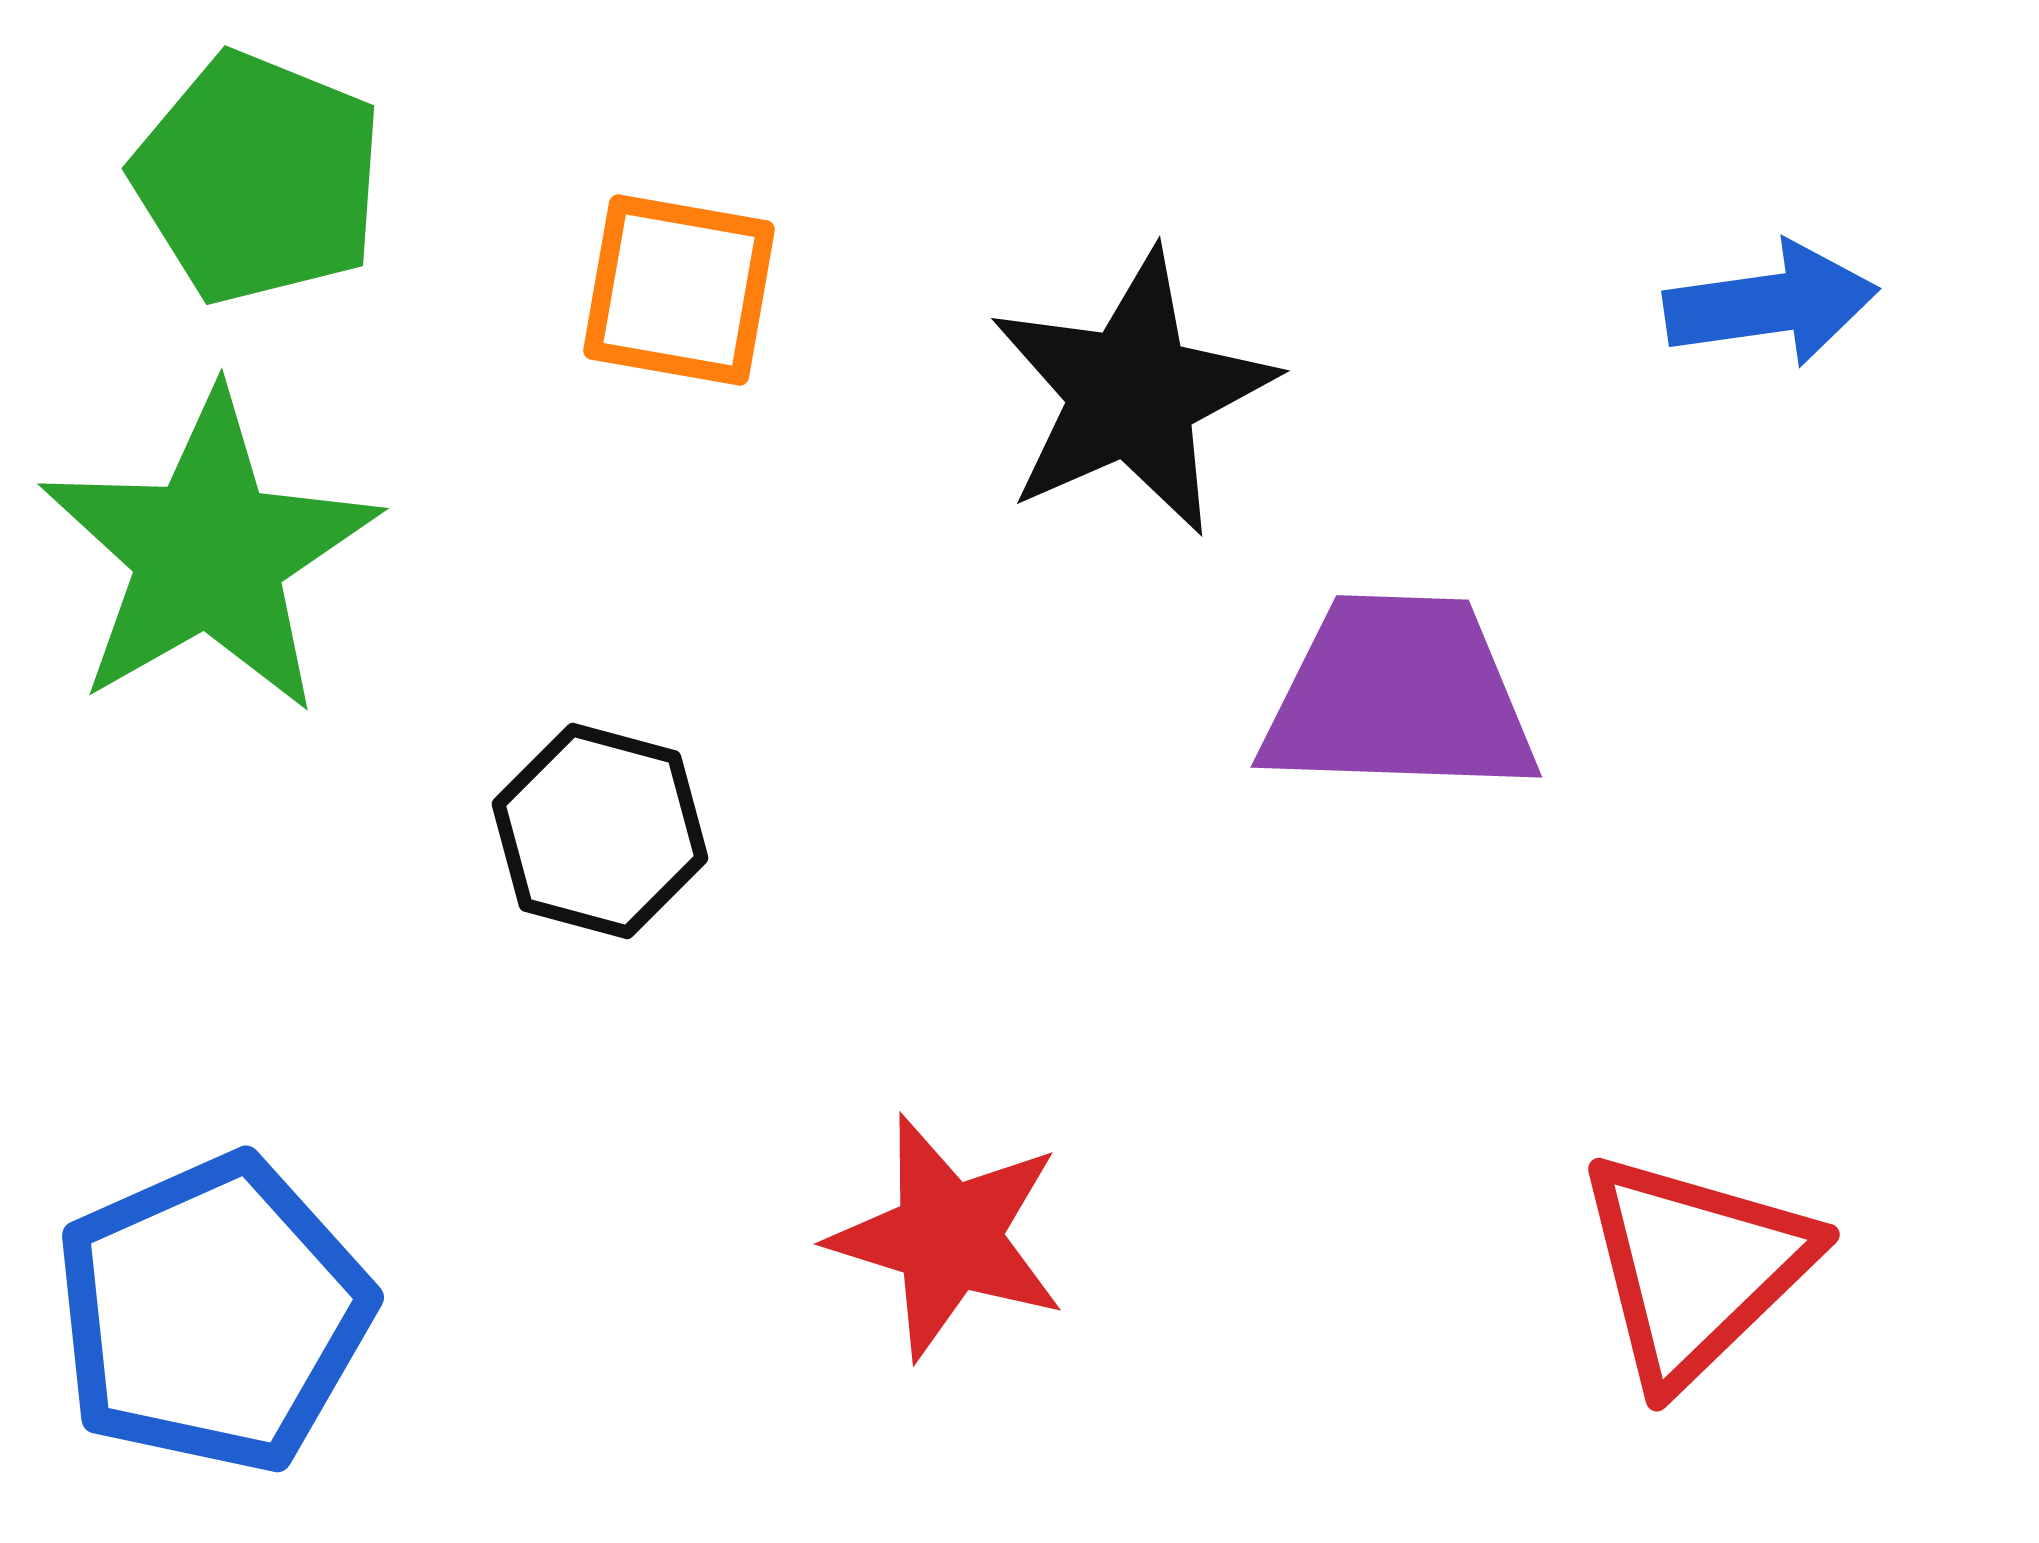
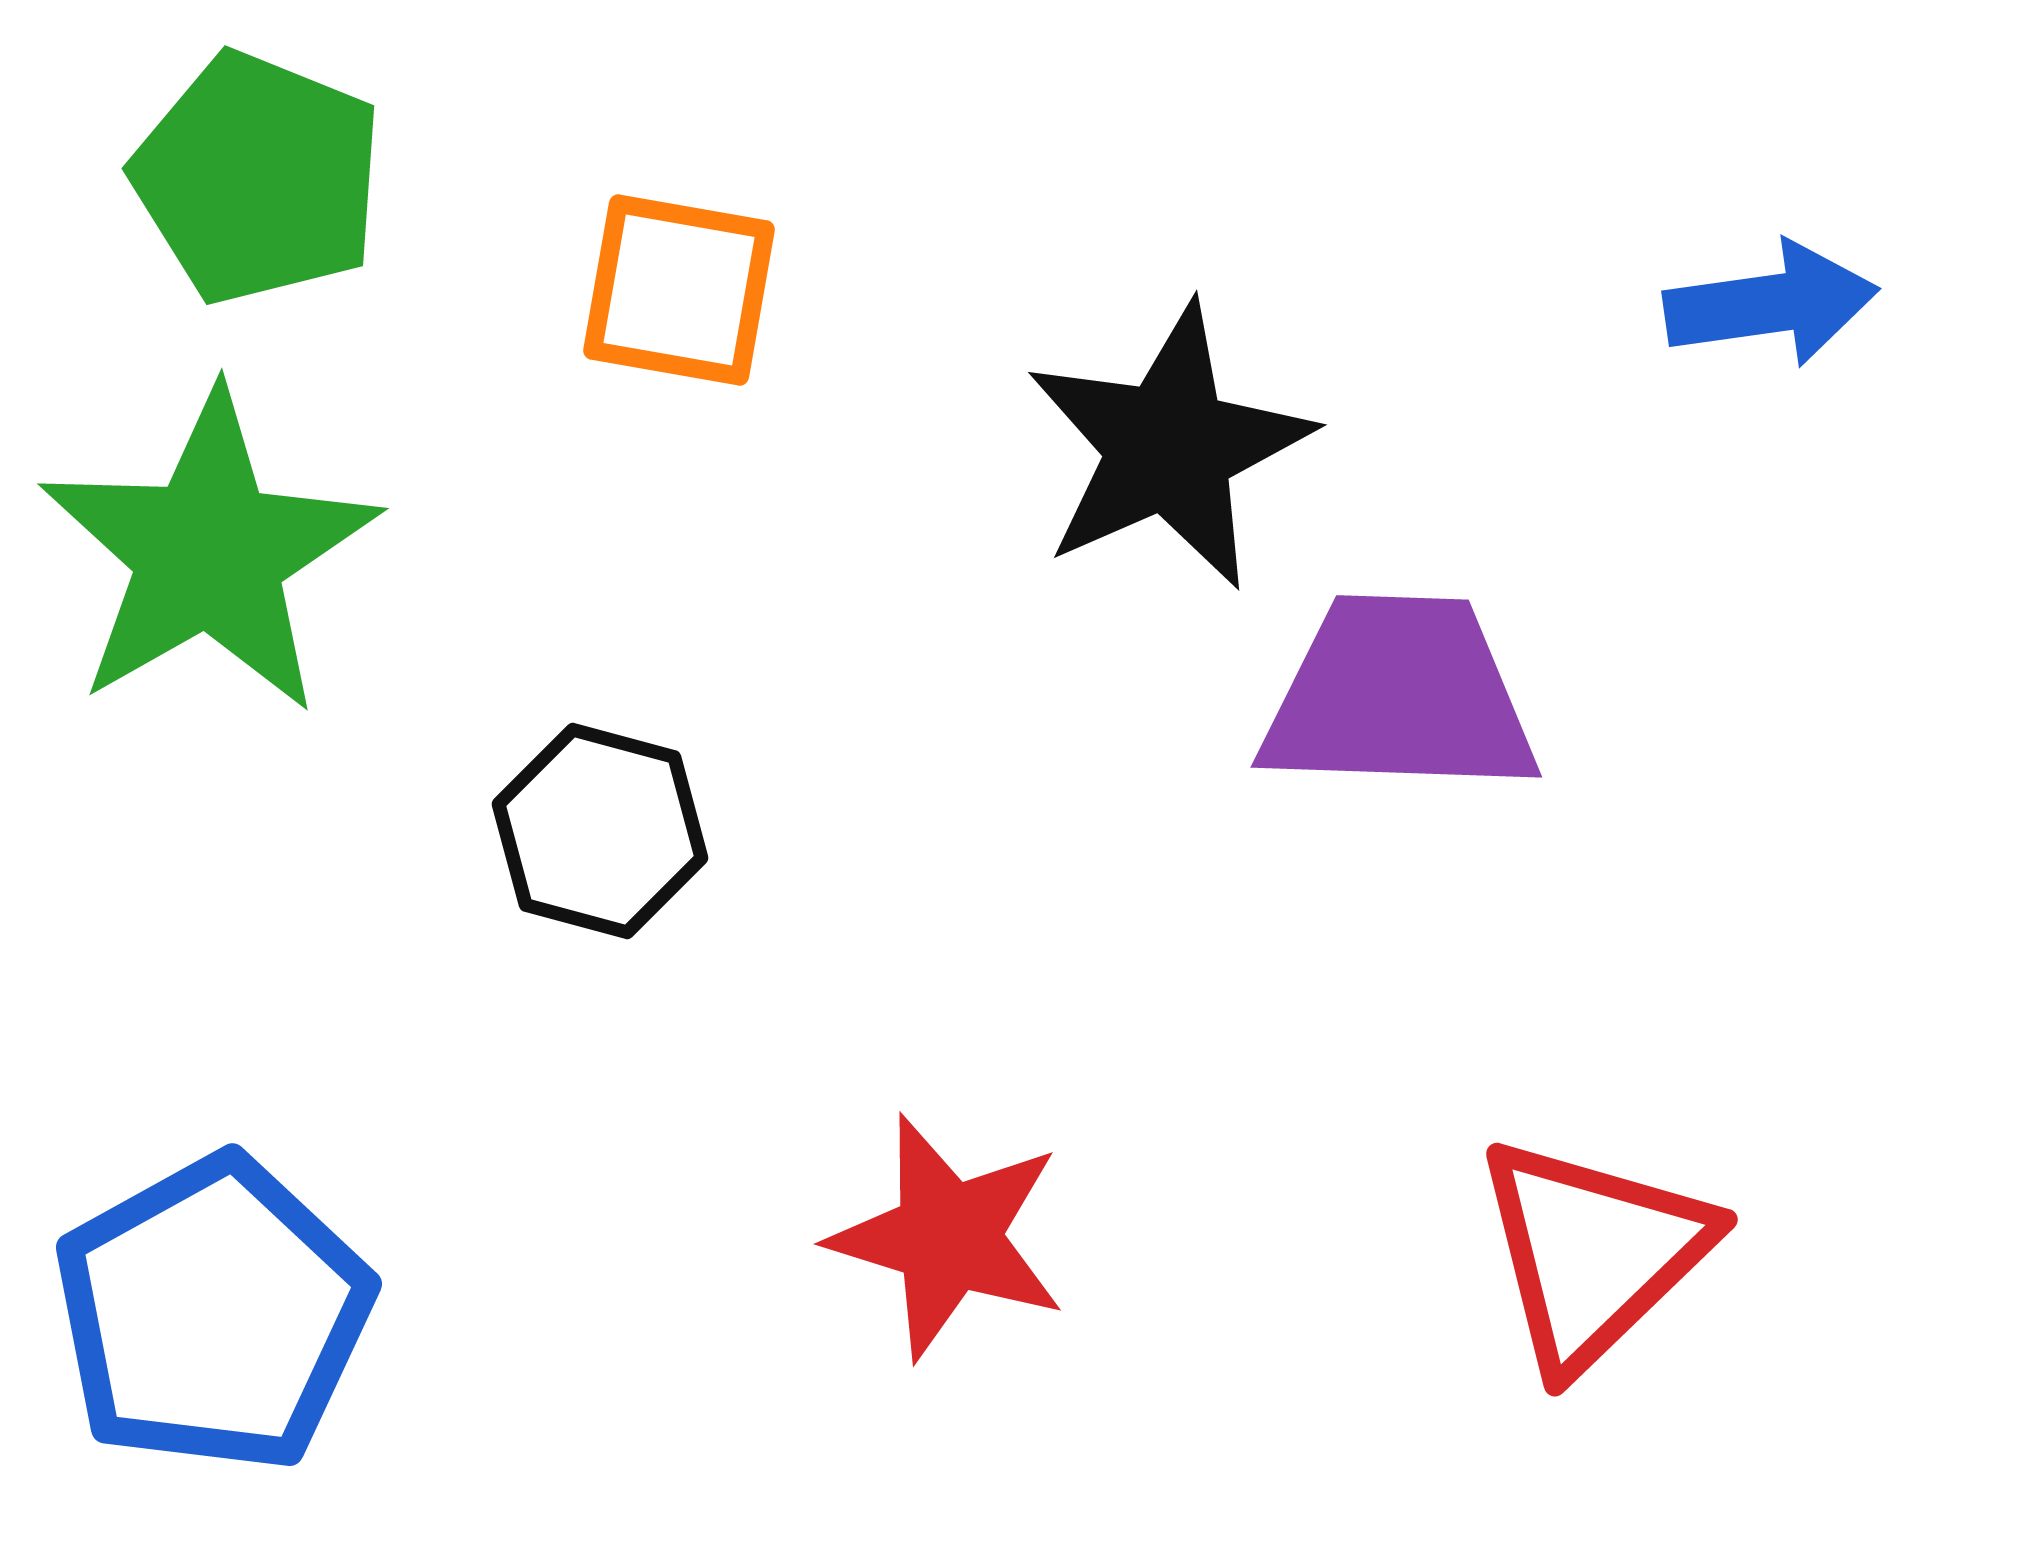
black star: moved 37 px right, 54 px down
red triangle: moved 102 px left, 15 px up
blue pentagon: rotated 5 degrees counterclockwise
